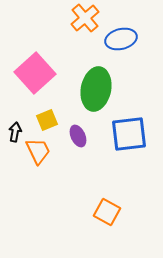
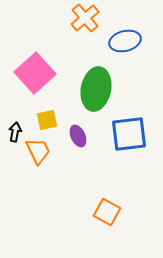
blue ellipse: moved 4 px right, 2 px down
yellow square: rotated 10 degrees clockwise
